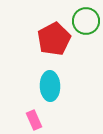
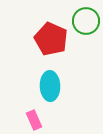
red pentagon: moved 3 px left; rotated 20 degrees counterclockwise
